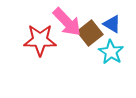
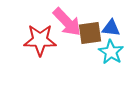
blue triangle: moved 1 px left, 4 px down; rotated 24 degrees counterclockwise
brown square: rotated 30 degrees clockwise
